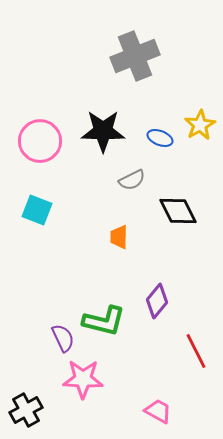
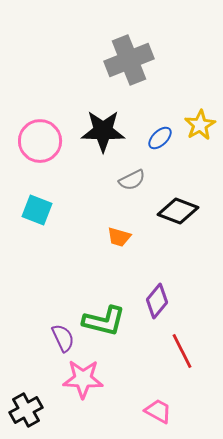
gray cross: moved 6 px left, 4 px down
blue ellipse: rotated 65 degrees counterclockwise
black diamond: rotated 42 degrees counterclockwise
orange trapezoid: rotated 75 degrees counterclockwise
red line: moved 14 px left
